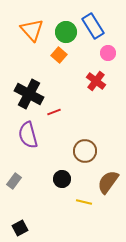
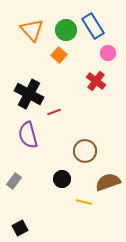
green circle: moved 2 px up
brown semicircle: rotated 35 degrees clockwise
